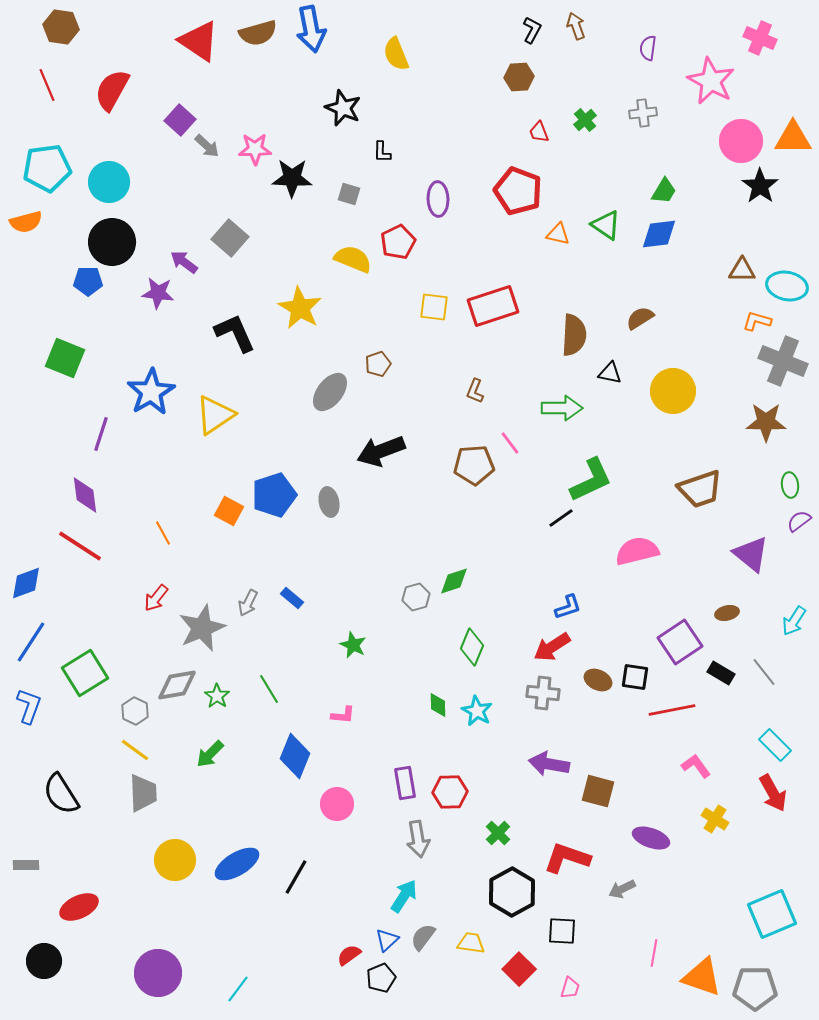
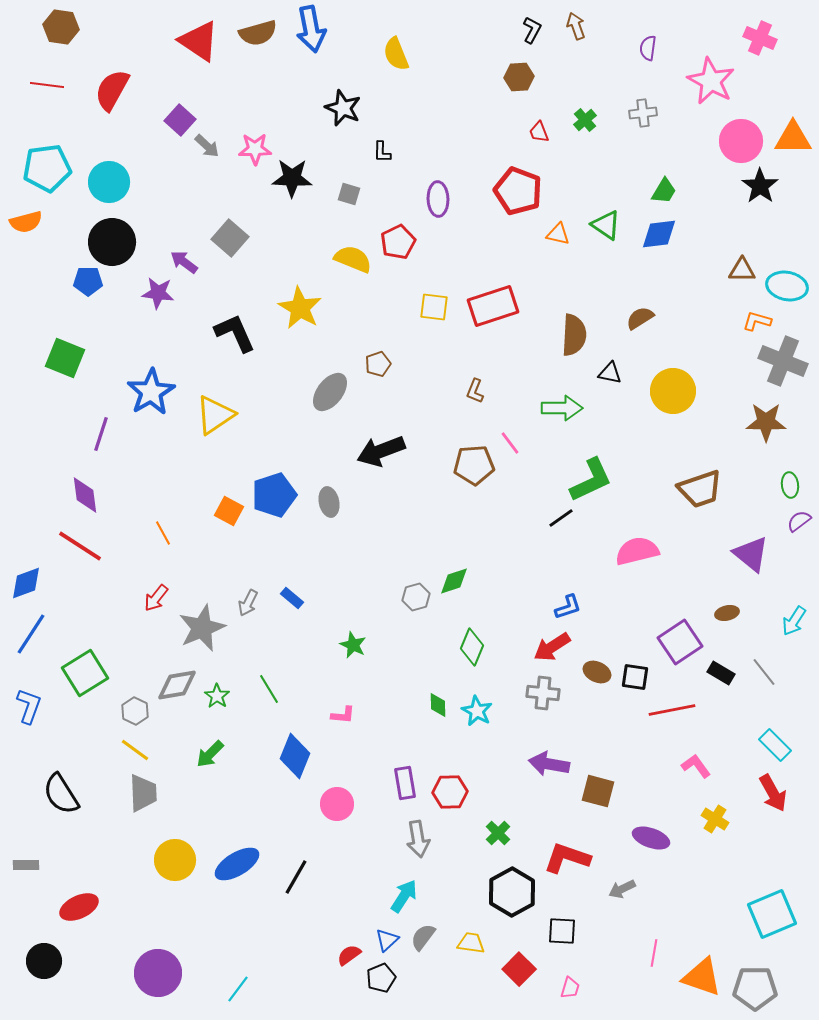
red line at (47, 85): rotated 60 degrees counterclockwise
blue line at (31, 642): moved 8 px up
brown ellipse at (598, 680): moved 1 px left, 8 px up
